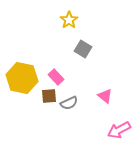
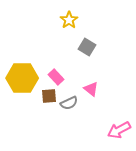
gray square: moved 4 px right, 2 px up
yellow hexagon: rotated 12 degrees counterclockwise
pink triangle: moved 14 px left, 7 px up
